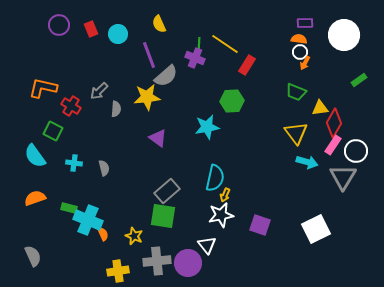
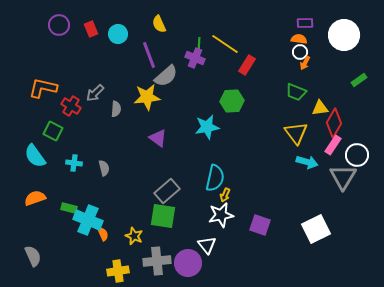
gray arrow at (99, 91): moved 4 px left, 2 px down
white circle at (356, 151): moved 1 px right, 4 px down
